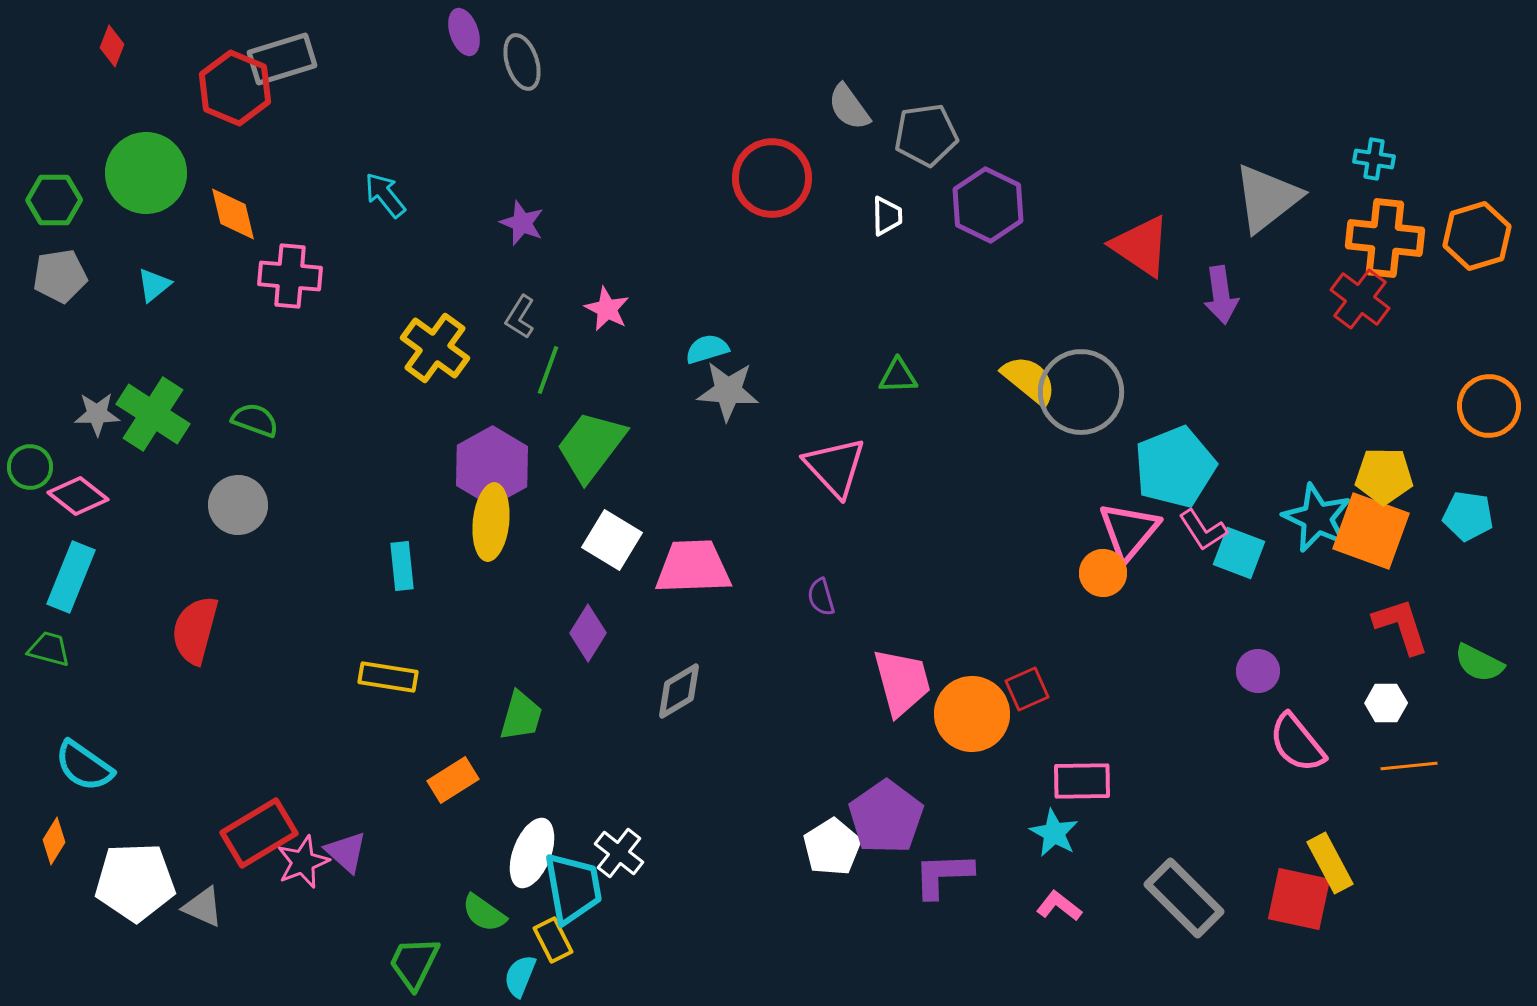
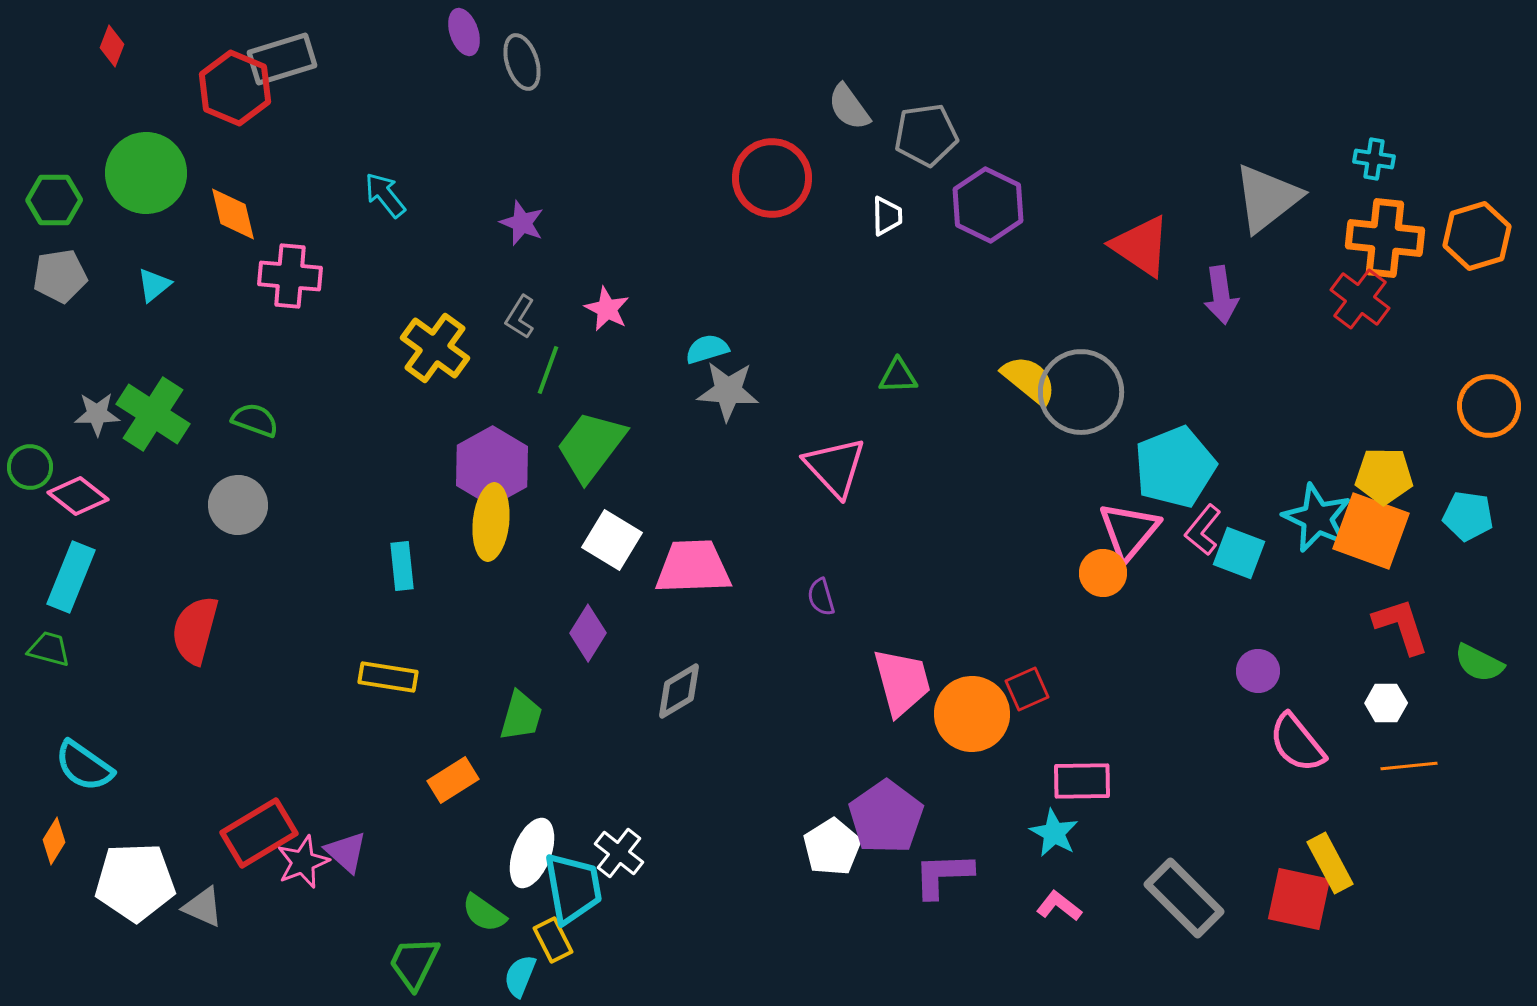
pink L-shape at (1203, 530): rotated 72 degrees clockwise
